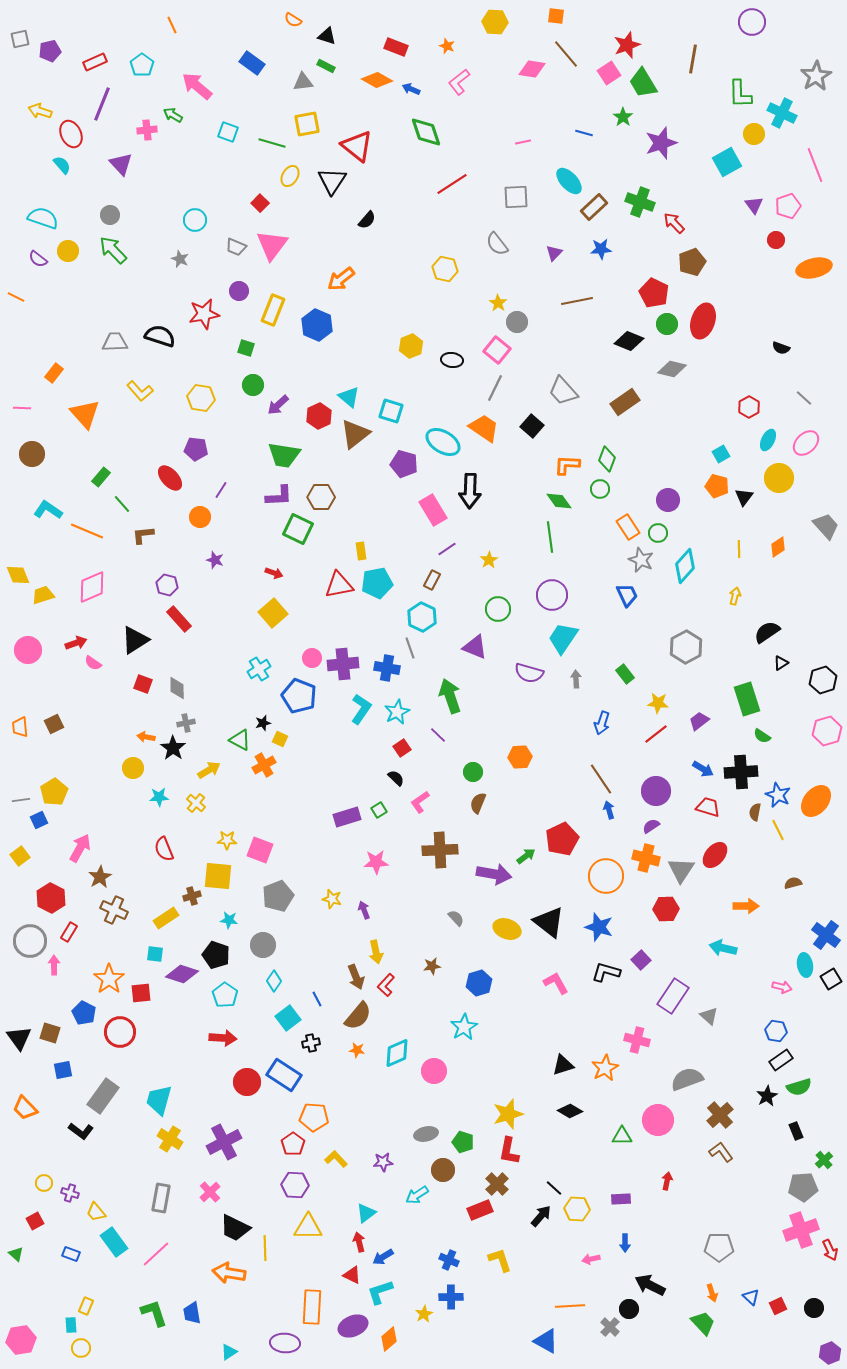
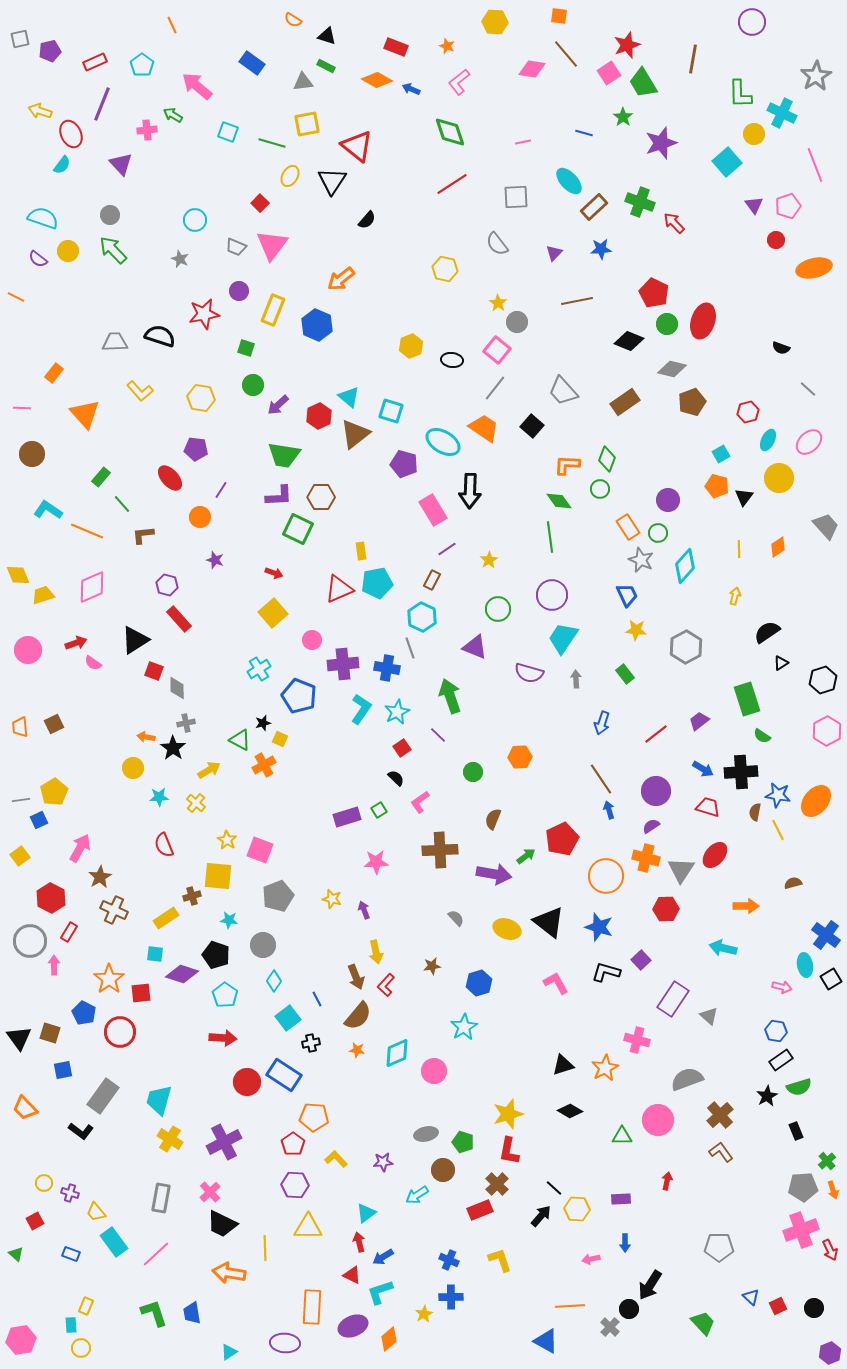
orange square at (556, 16): moved 3 px right
green diamond at (426, 132): moved 24 px right
cyan square at (727, 162): rotated 12 degrees counterclockwise
cyan semicircle at (62, 165): rotated 78 degrees clockwise
brown pentagon at (692, 262): moved 140 px down
gray line at (495, 388): rotated 12 degrees clockwise
gray line at (804, 398): moved 4 px right, 9 px up
red hexagon at (749, 407): moved 1 px left, 5 px down; rotated 15 degrees clockwise
pink ellipse at (806, 443): moved 3 px right, 1 px up
red triangle at (339, 585): moved 4 px down; rotated 12 degrees counterclockwise
pink circle at (312, 658): moved 18 px up
red square at (143, 684): moved 11 px right, 13 px up
yellow star at (658, 703): moved 22 px left, 73 px up
pink hexagon at (827, 731): rotated 12 degrees counterclockwise
blue star at (778, 795): rotated 15 degrees counterclockwise
brown semicircle at (478, 803): moved 15 px right, 16 px down
yellow star at (227, 840): rotated 30 degrees clockwise
red semicircle at (164, 849): moved 4 px up
purple rectangle at (673, 996): moved 3 px down
green cross at (824, 1160): moved 3 px right, 1 px down
black trapezoid at (235, 1228): moved 13 px left, 4 px up
black arrow at (650, 1285): rotated 84 degrees counterclockwise
orange arrow at (712, 1293): moved 121 px right, 103 px up
